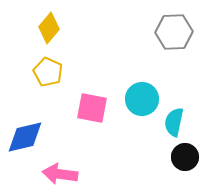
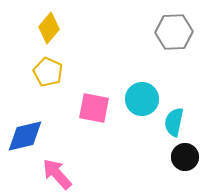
pink square: moved 2 px right
blue diamond: moved 1 px up
pink arrow: moved 3 px left; rotated 40 degrees clockwise
